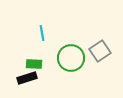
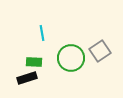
green rectangle: moved 2 px up
